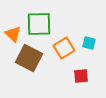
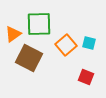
orange triangle: rotated 42 degrees clockwise
orange square: moved 2 px right, 3 px up; rotated 10 degrees counterclockwise
red square: moved 5 px right, 1 px down; rotated 28 degrees clockwise
